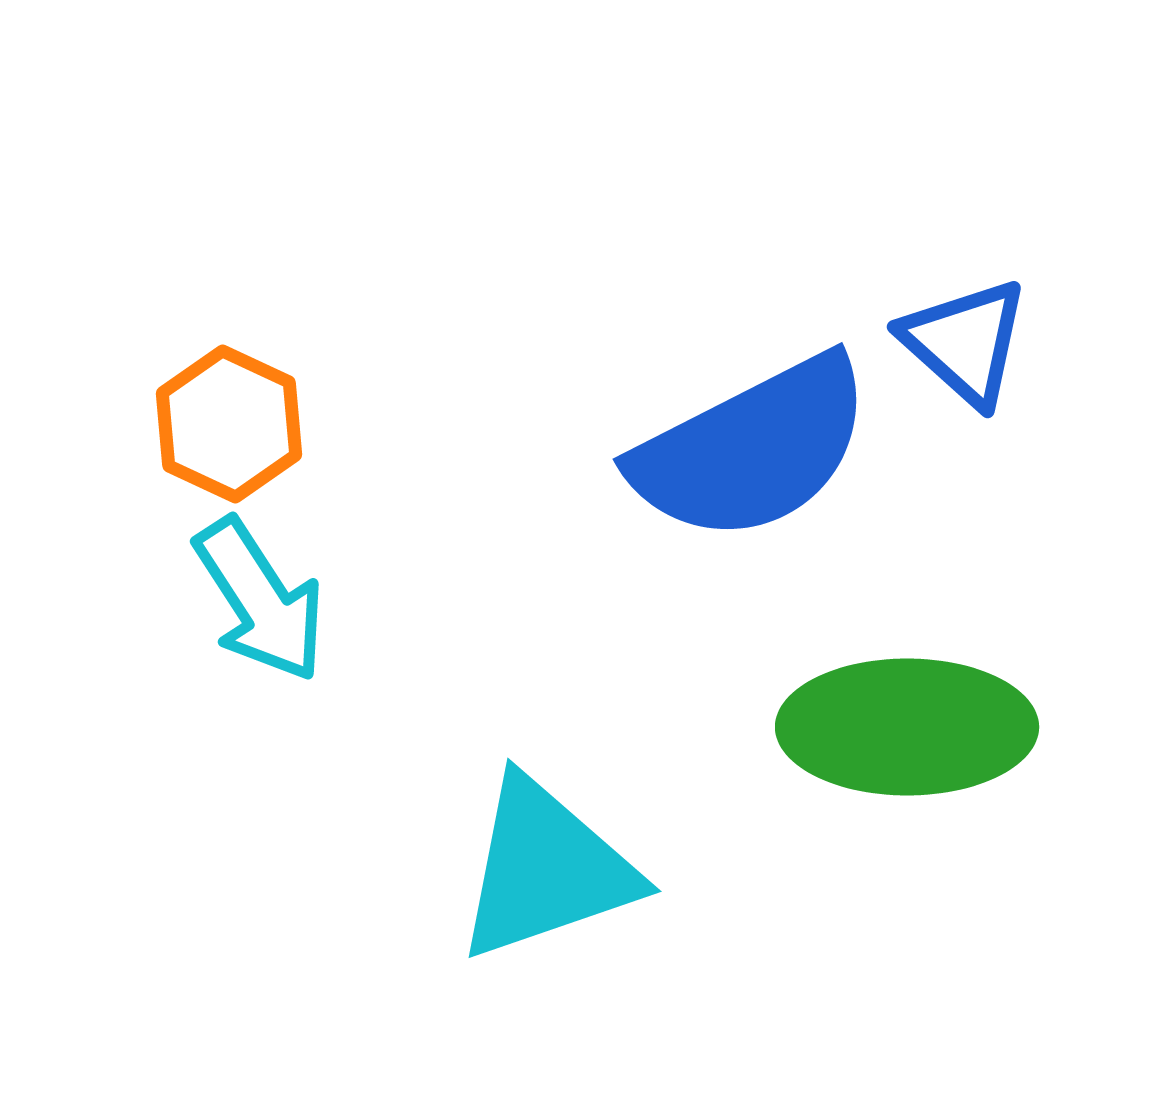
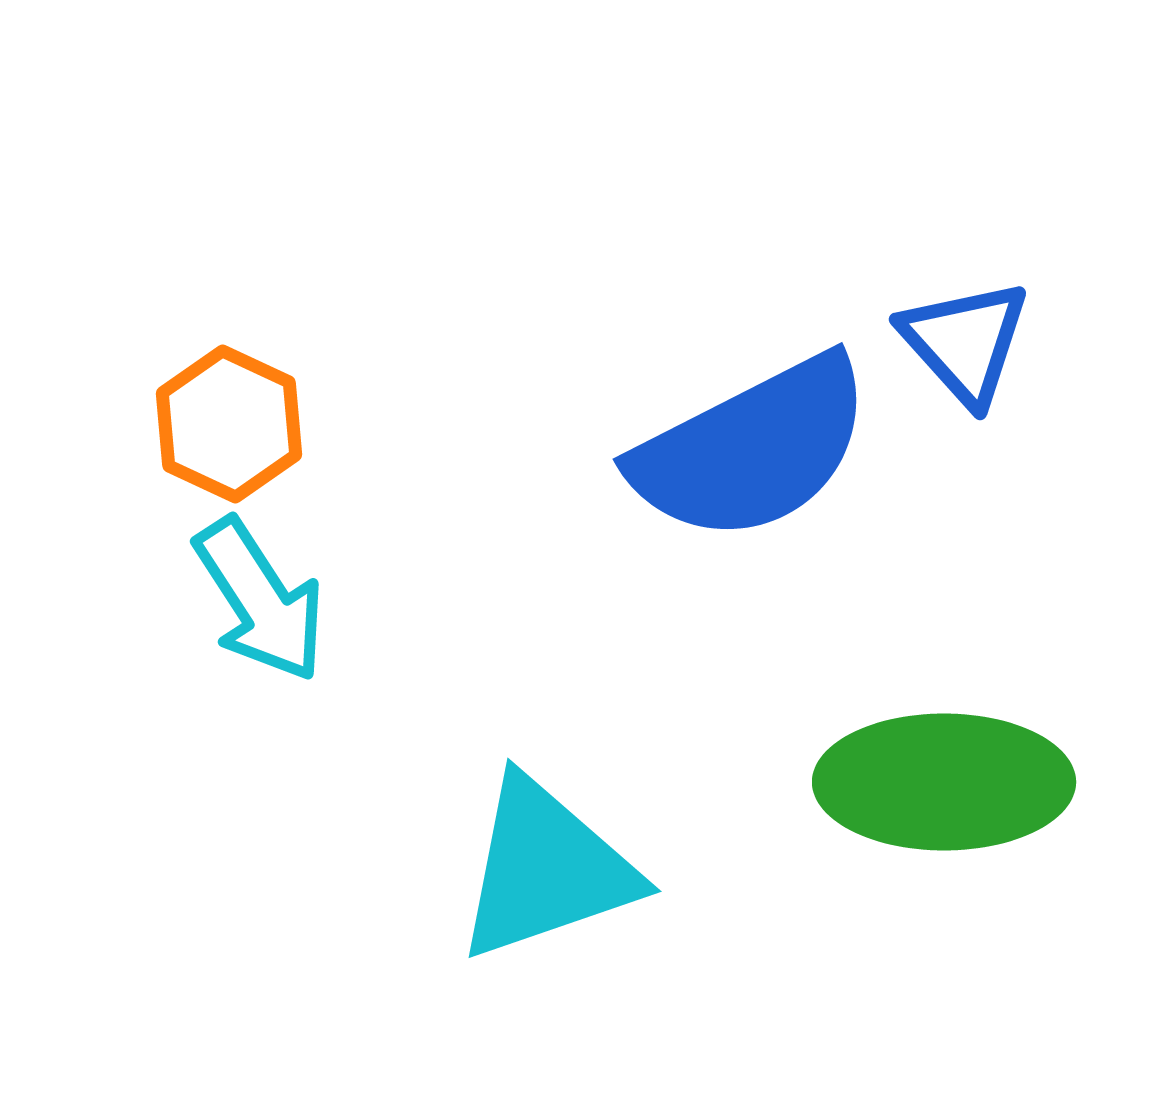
blue triangle: rotated 6 degrees clockwise
green ellipse: moved 37 px right, 55 px down
